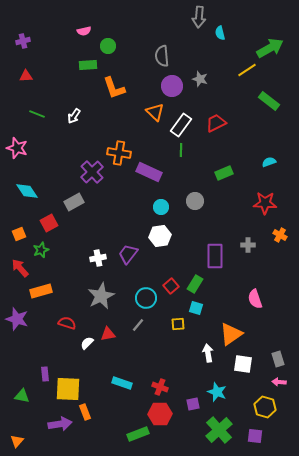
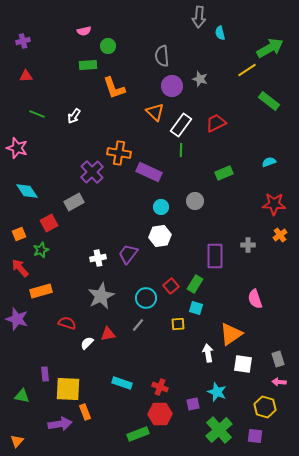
red star at (265, 203): moved 9 px right, 1 px down
orange cross at (280, 235): rotated 24 degrees clockwise
